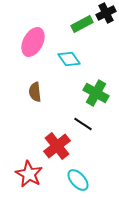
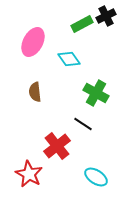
black cross: moved 3 px down
cyan ellipse: moved 18 px right, 3 px up; rotated 15 degrees counterclockwise
